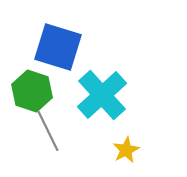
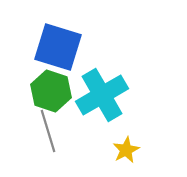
green hexagon: moved 19 px right
cyan cross: rotated 12 degrees clockwise
gray line: rotated 9 degrees clockwise
